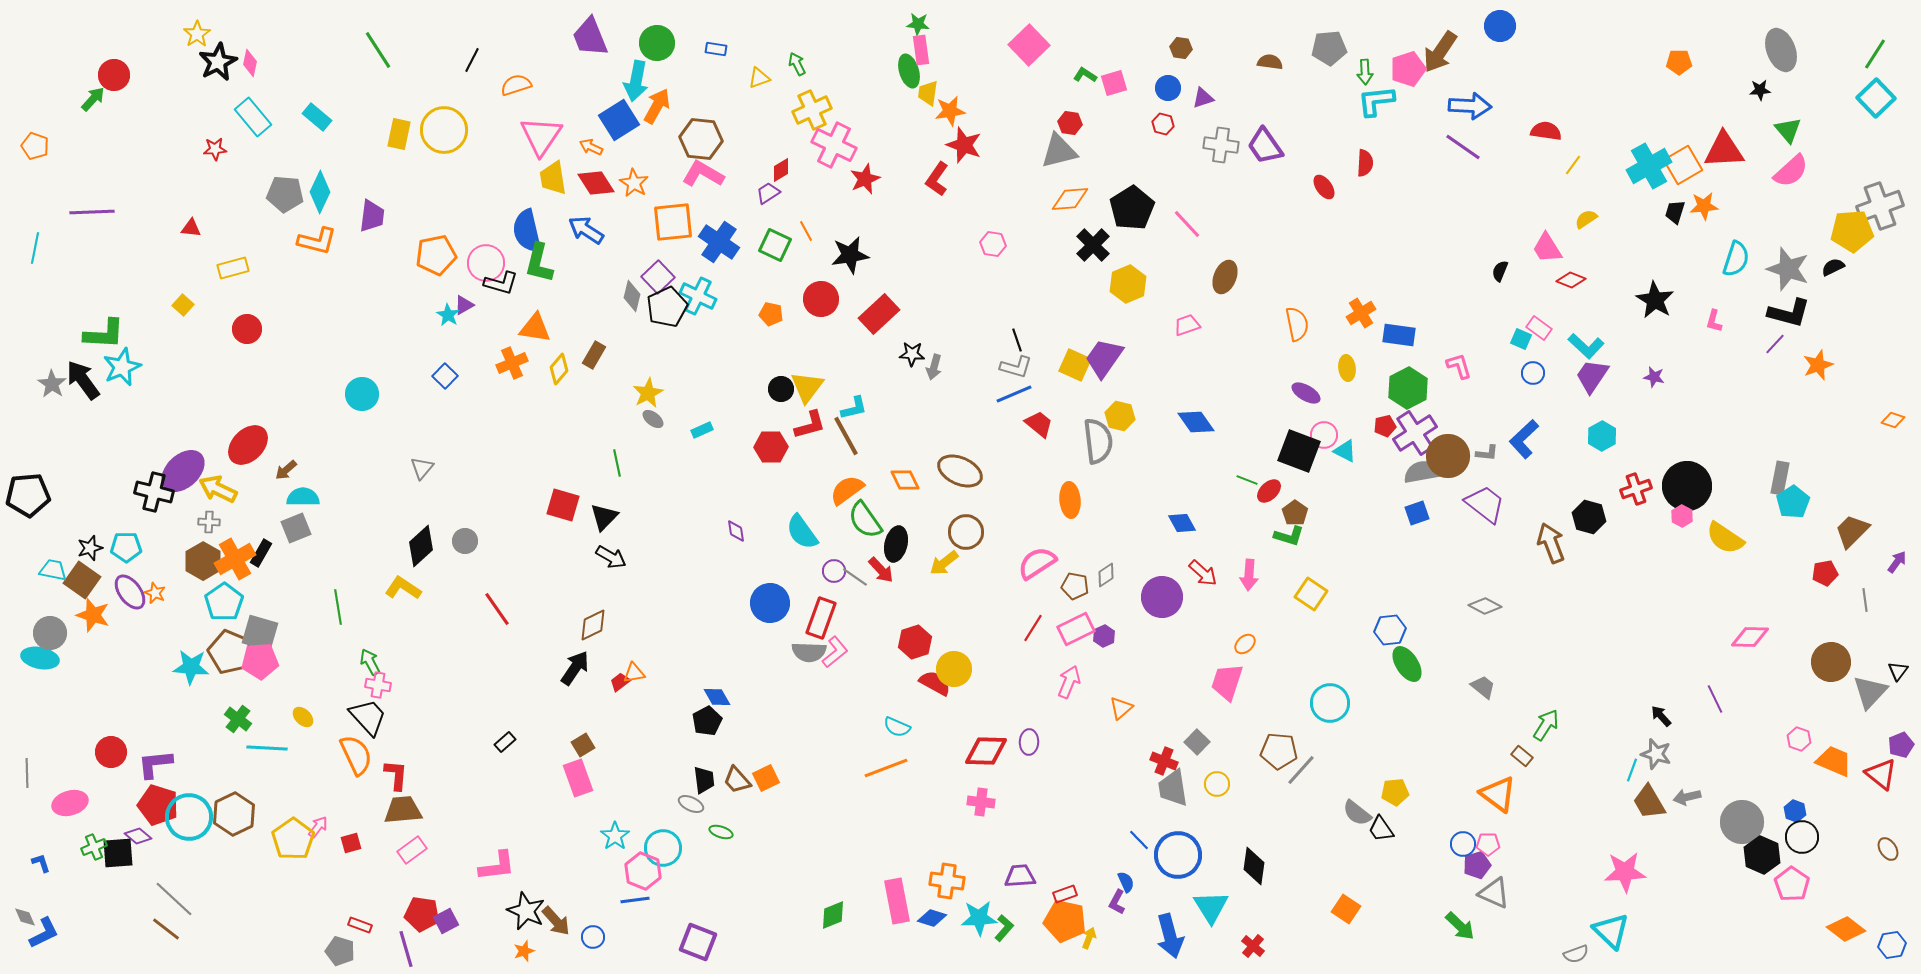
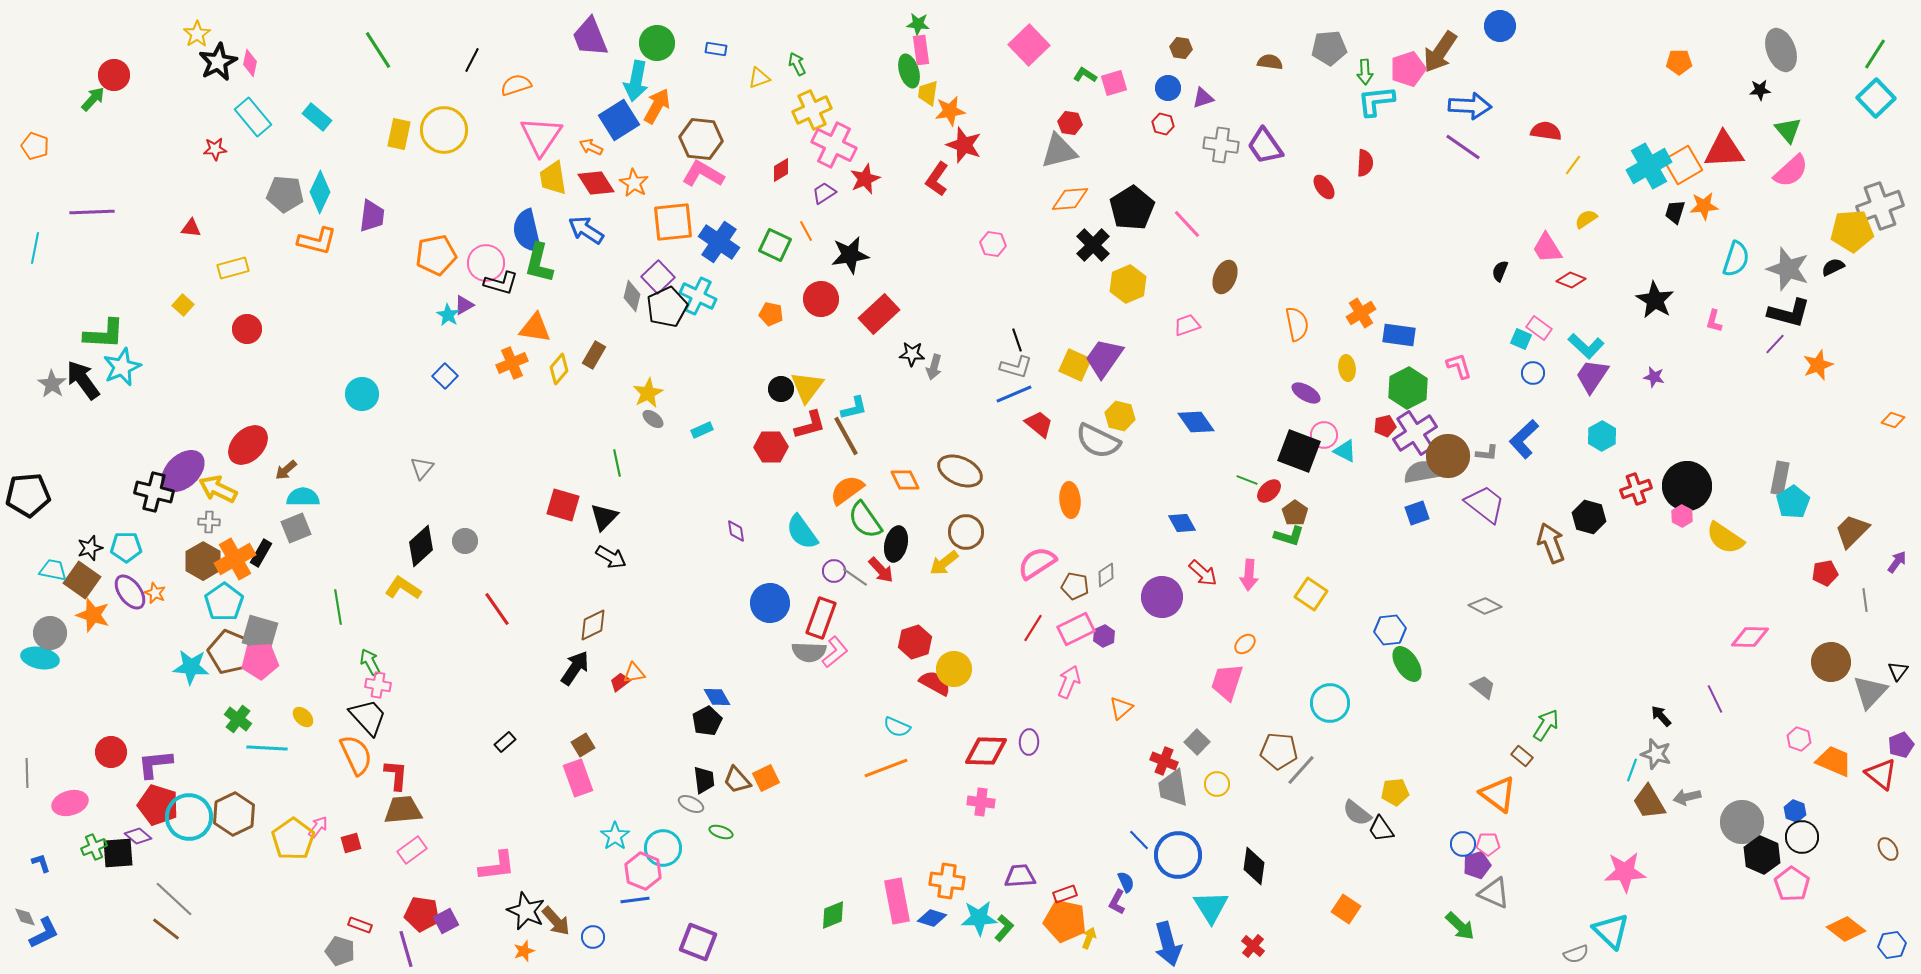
purple trapezoid at (768, 193): moved 56 px right
gray semicircle at (1098, 441): rotated 123 degrees clockwise
blue arrow at (1170, 936): moved 2 px left, 8 px down
